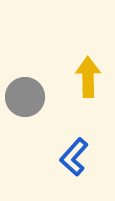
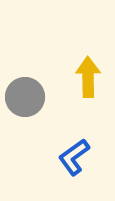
blue L-shape: rotated 12 degrees clockwise
